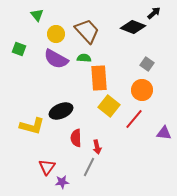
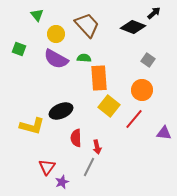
brown trapezoid: moved 6 px up
gray square: moved 1 px right, 4 px up
purple star: rotated 16 degrees counterclockwise
